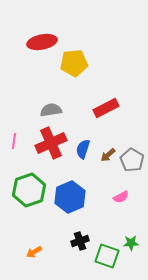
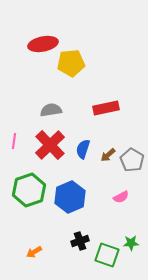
red ellipse: moved 1 px right, 2 px down
yellow pentagon: moved 3 px left
red rectangle: rotated 15 degrees clockwise
red cross: moved 1 px left, 2 px down; rotated 20 degrees counterclockwise
green square: moved 1 px up
